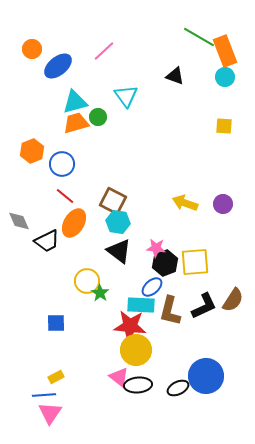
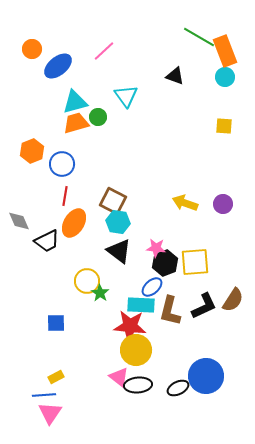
red line at (65, 196): rotated 60 degrees clockwise
